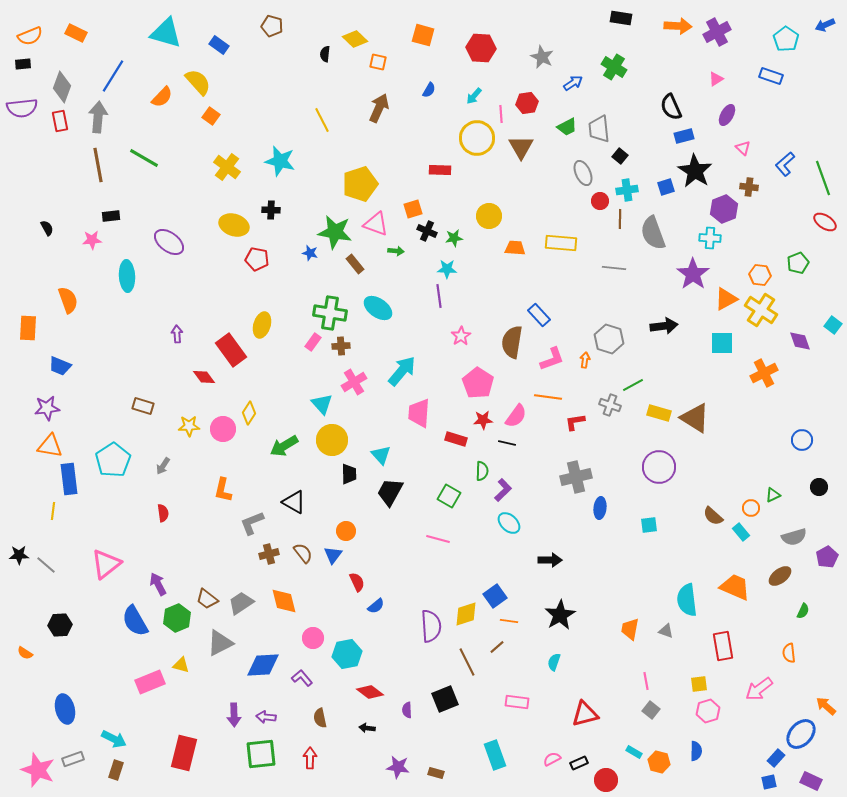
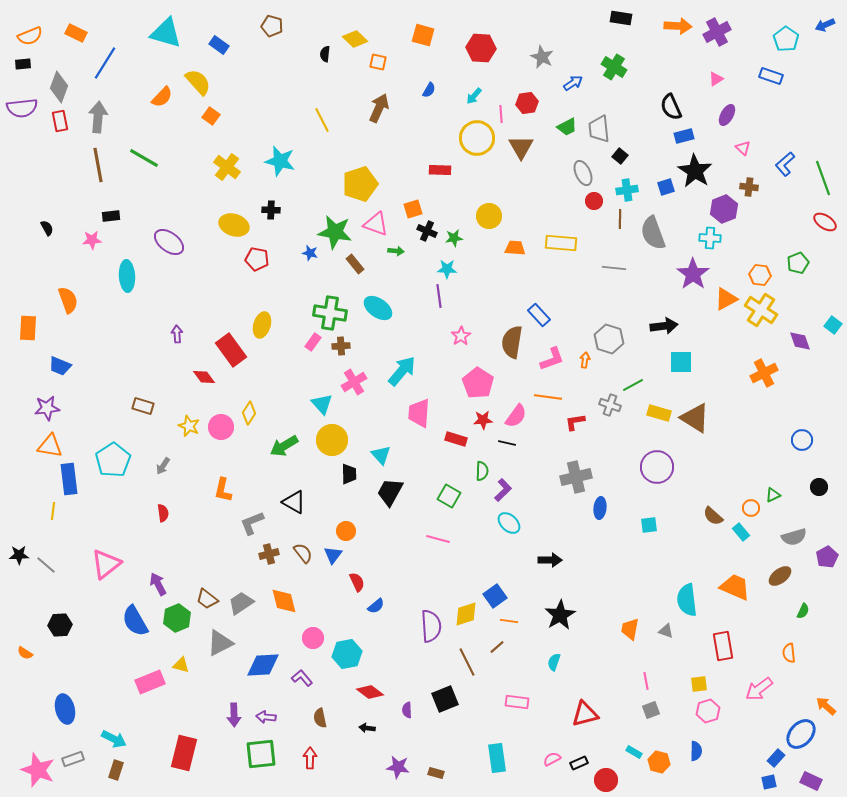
blue line at (113, 76): moved 8 px left, 13 px up
gray diamond at (62, 87): moved 3 px left
red circle at (600, 201): moved 6 px left
cyan square at (722, 343): moved 41 px left, 19 px down
yellow star at (189, 426): rotated 25 degrees clockwise
pink circle at (223, 429): moved 2 px left, 2 px up
purple circle at (659, 467): moved 2 px left
gray square at (651, 710): rotated 30 degrees clockwise
cyan rectangle at (495, 755): moved 2 px right, 3 px down; rotated 12 degrees clockwise
